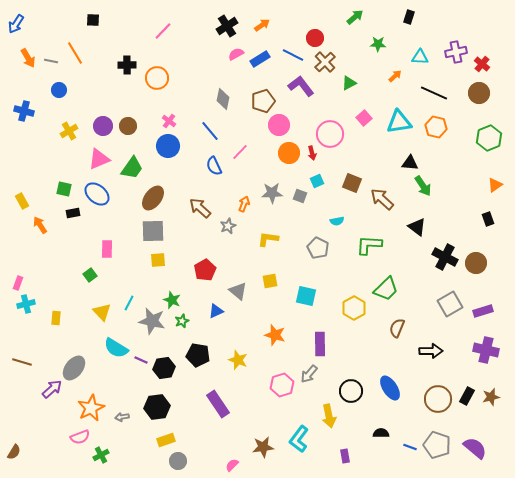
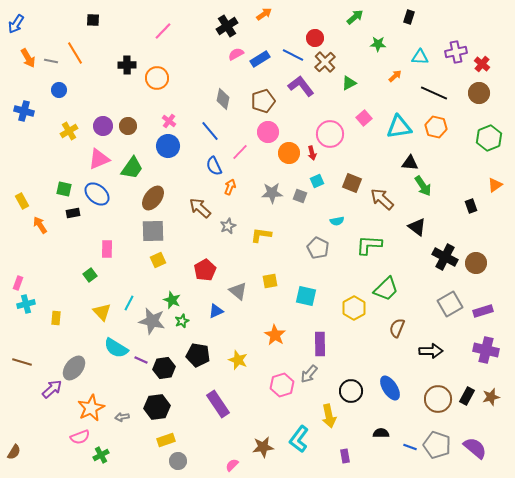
orange arrow at (262, 25): moved 2 px right, 11 px up
cyan triangle at (399, 122): moved 5 px down
pink circle at (279, 125): moved 11 px left, 7 px down
orange arrow at (244, 204): moved 14 px left, 17 px up
black rectangle at (488, 219): moved 17 px left, 13 px up
yellow L-shape at (268, 239): moved 7 px left, 4 px up
yellow square at (158, 260): rotated 21 degrees counterclockwise
orange star at (275, 335): rotated 15 degrees clockwise
